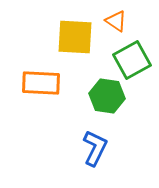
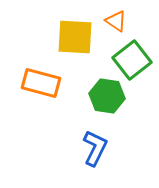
green square: rotated 9 degrees counterclockwise
orange rectangle: rotated 12 degrees clockwise
